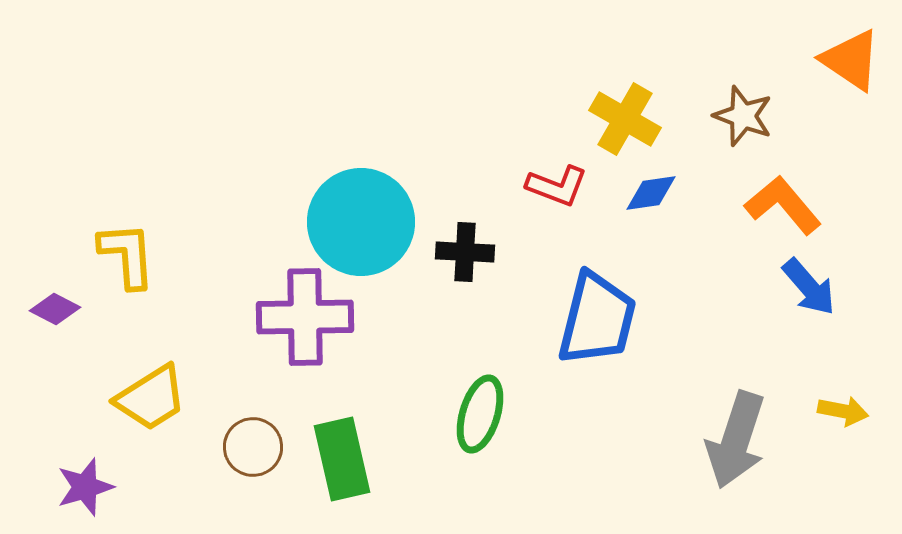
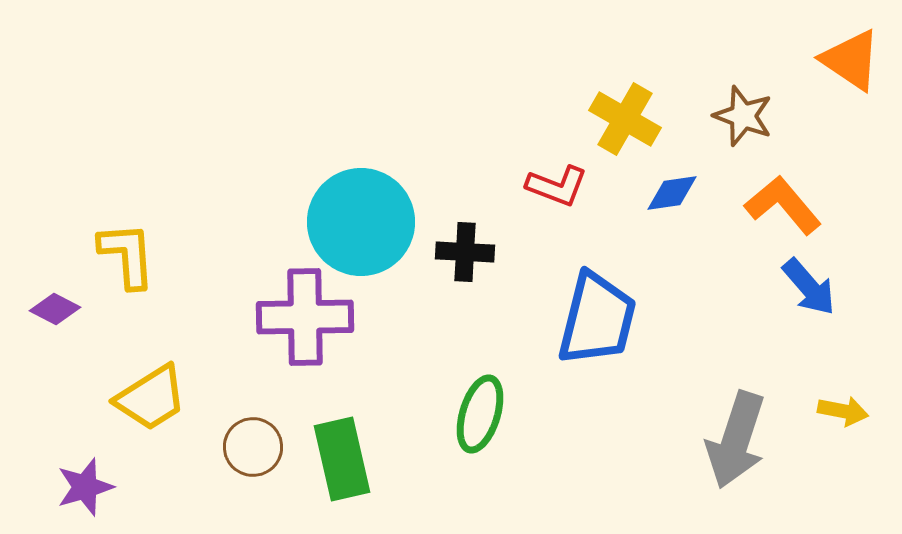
blue diamond: moved 21 px right
